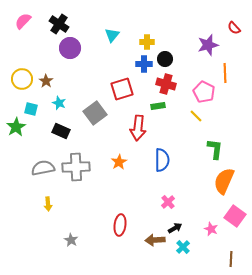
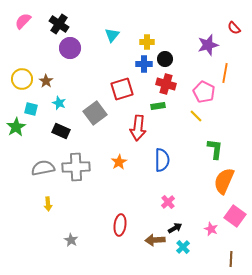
orange line: rotated 12 degrees clockwise
